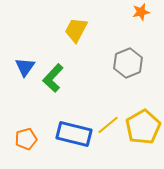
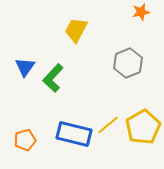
orange pentagon: moved 1 px left, 1 px down
